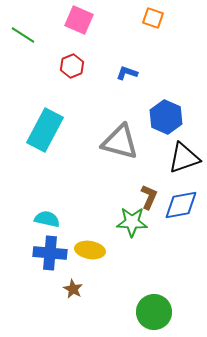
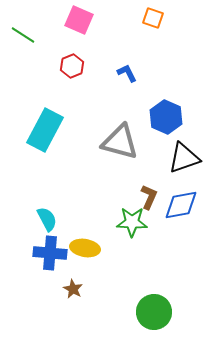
blue L-shape: rotated 45 degrees clockwise
cyan semicircle: rotated 50 degrees clockwise
yellow ellipse: moved 5 px left, 2 px up
